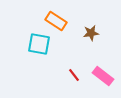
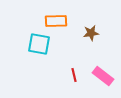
orange rectangle: rotated 35 degrees counterclockwise
red line: rotated 24 degrees clockwise
